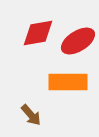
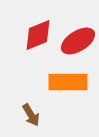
red diamond: moved 2 px down; rotated 12 degrees counterclockwise
brown arrow: rotated 10 degrees clockwise
